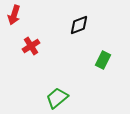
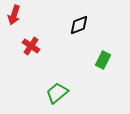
red cross: rotated 24 degrees counterclockwise
green trapezoid: moved 5 px up
